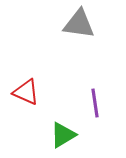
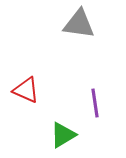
red triangle: moved 2 px up
